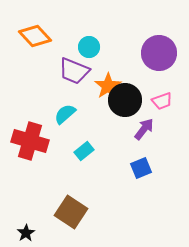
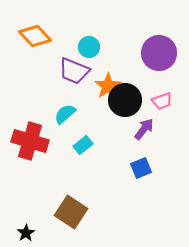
cyan rectangle: moved 1 px left, 6 px up
